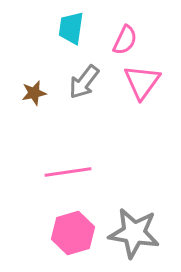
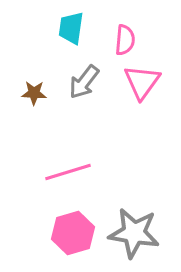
pink semicircle: rotated 20 degrees counterclockwise
brown star: rotated 15 degrees clockwise
pink line: rotated 9 degrees counterclockwise
